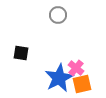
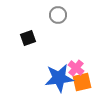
black square: moved 7 px right, 15 px up; rotated 28 degrees counterclockwise
blue star: rotated 20 degrees clockwise
orange square: moved 2 px up
